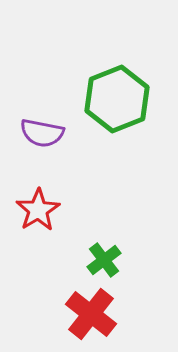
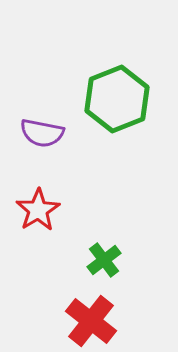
red cross: moved 7 px down
